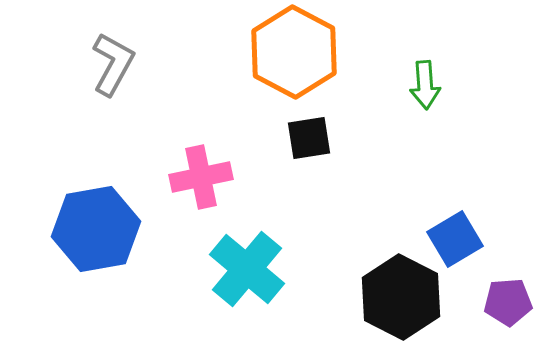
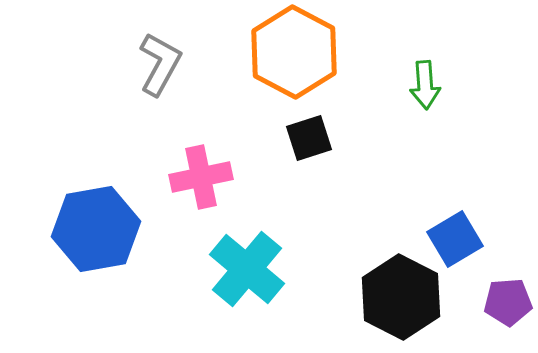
gray L-shape: moved 47 px right
black square: rotated 9 degrees counterclockwise
